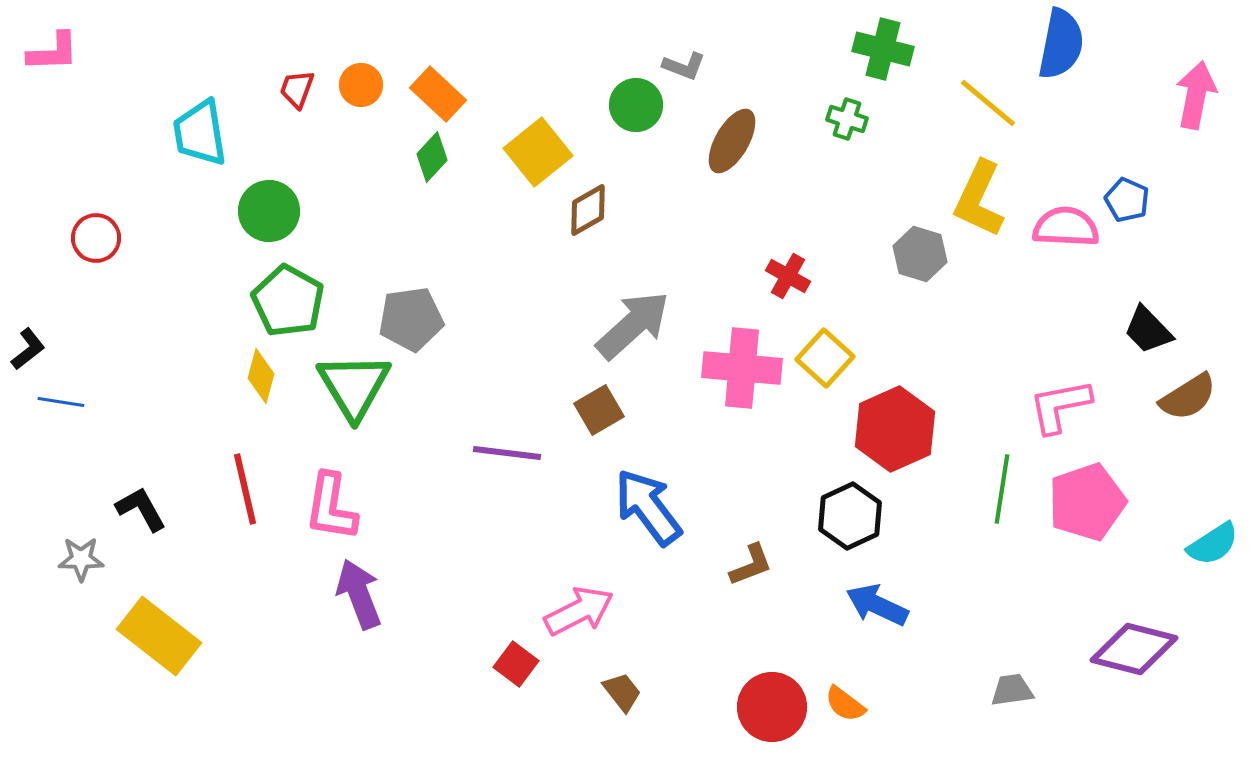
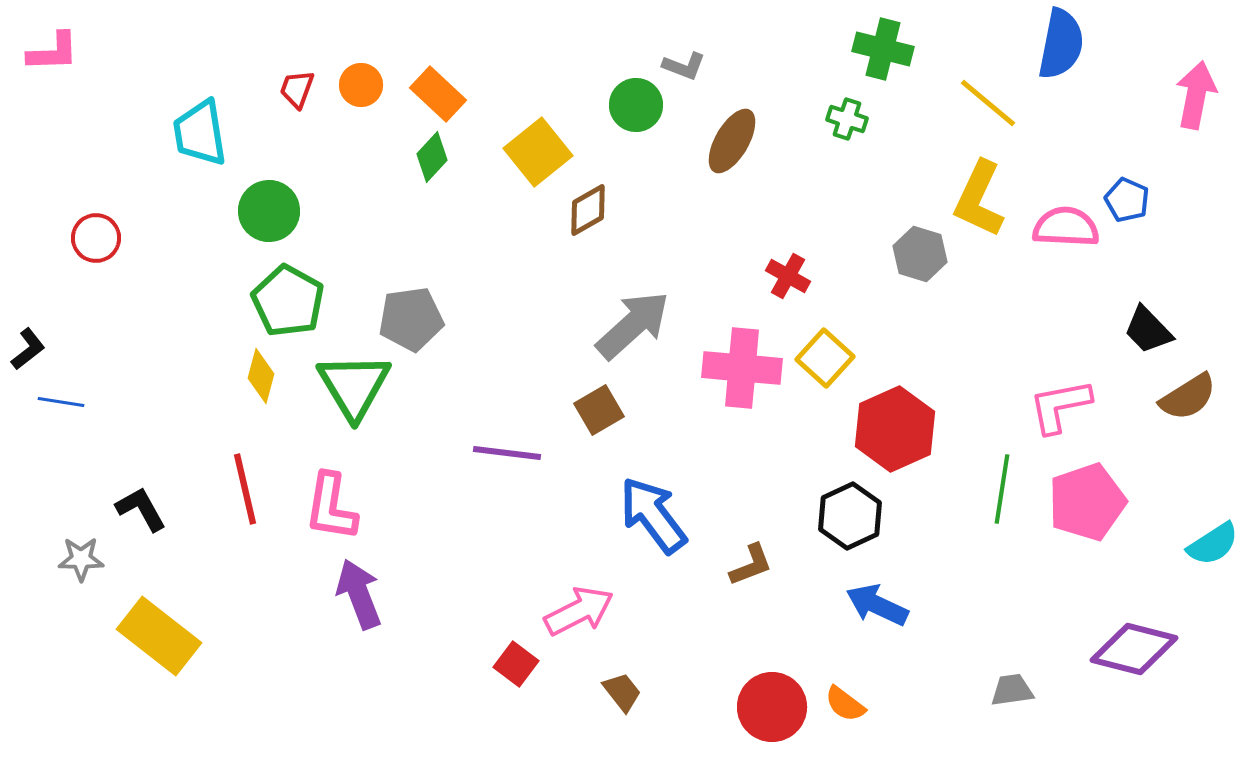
blue arrow at (648, 507): moved 5 px right, 8 px down
